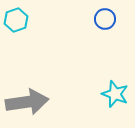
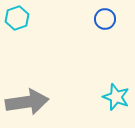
cyan hexagon: moved 1 px right, 2 px up
cyan star: moved 1 px right, 3 px down
